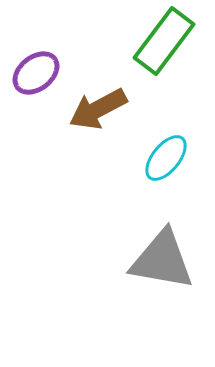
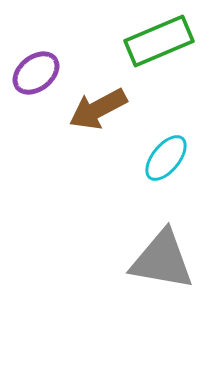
green rectangle: moved 5 px left; rotated 30 degrees clockwise
